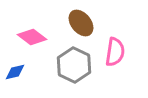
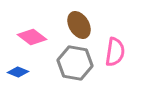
brown ellipse: moved 2 px left, 2 px down; rotated 8 degrees clockwise
gray hexagon: moved 1 px right, 2 px up; rotated 16 degrees counterclockwise
blue diamond: moved 3 px right; rotated 35 degrees clockwise
